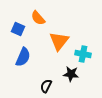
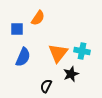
orange semicircle: rotated 105 degrees counterclockwise
blue square: moved 1 px left; rotated 24 degrees counterclockwise
orange triangle: moved 1 px left, 12 px down
cyan cross: moved 1 px left, 3 px up
black star: rotated 28 degrees counterclockwise
